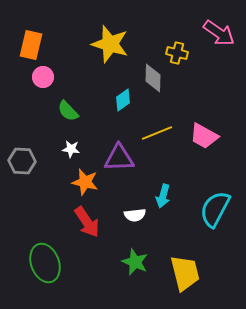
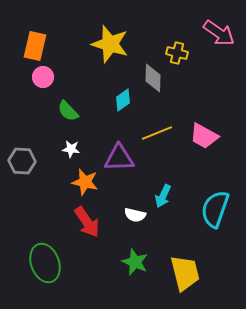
orange rectangle: moved 4 px right, 1 px down
cyan arrow: rotated 10 degrees clockwise
cyan semicircle: rotated 9 degrees counterclockwise
white semicircle: rotated 20 degrees clockwise
